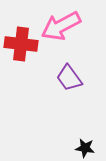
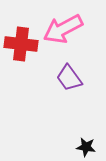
pink arrow: moved 2 px right, 3 px down
black star: moved 1 px right, 1 px up
